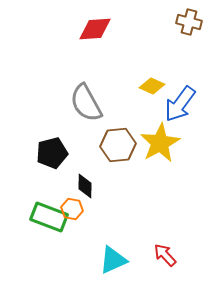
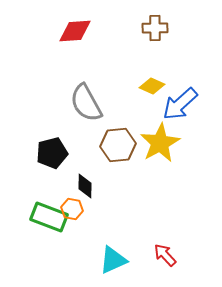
brown cross: moved 34 px left, 6 px down; rotated 15 degrees counterclockwise
red diamond: moved 20 px left, 2 px down
blue arrow: rotated 12 degrees clockwise
